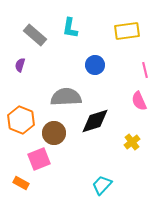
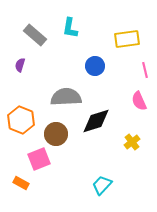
yellow rectangle: moved 8 px down
blue circle: moved 1 px down
black diamond: moved 1 px right
brown circle: moved 2 px right, 1 px down
